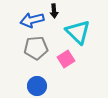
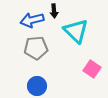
cyan triangle: moved 2 px left, 1 px up
pink square: moved 26 px right, 10 px down; rotated 24 degrees counterclockwise
